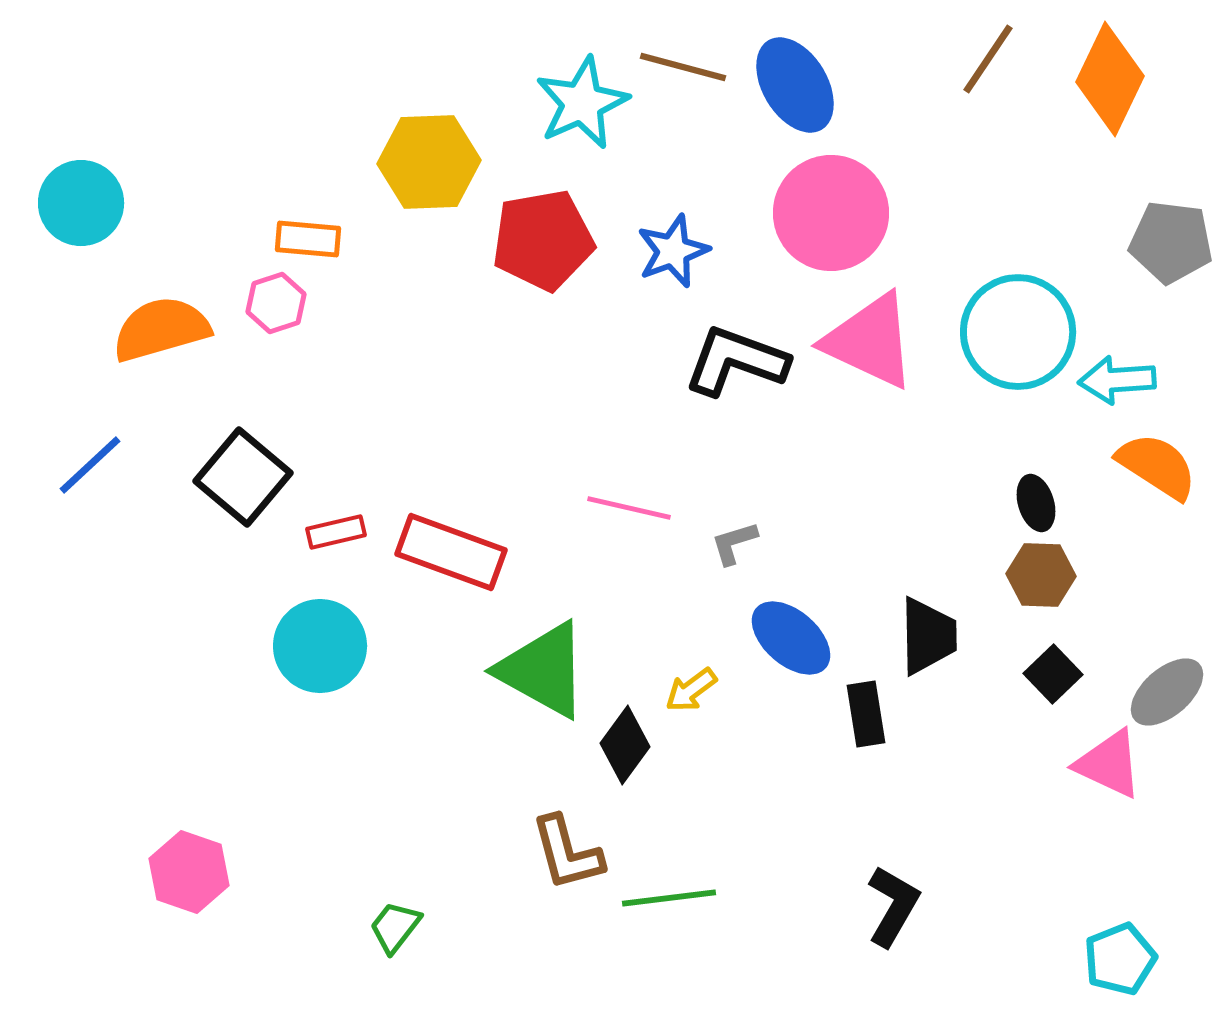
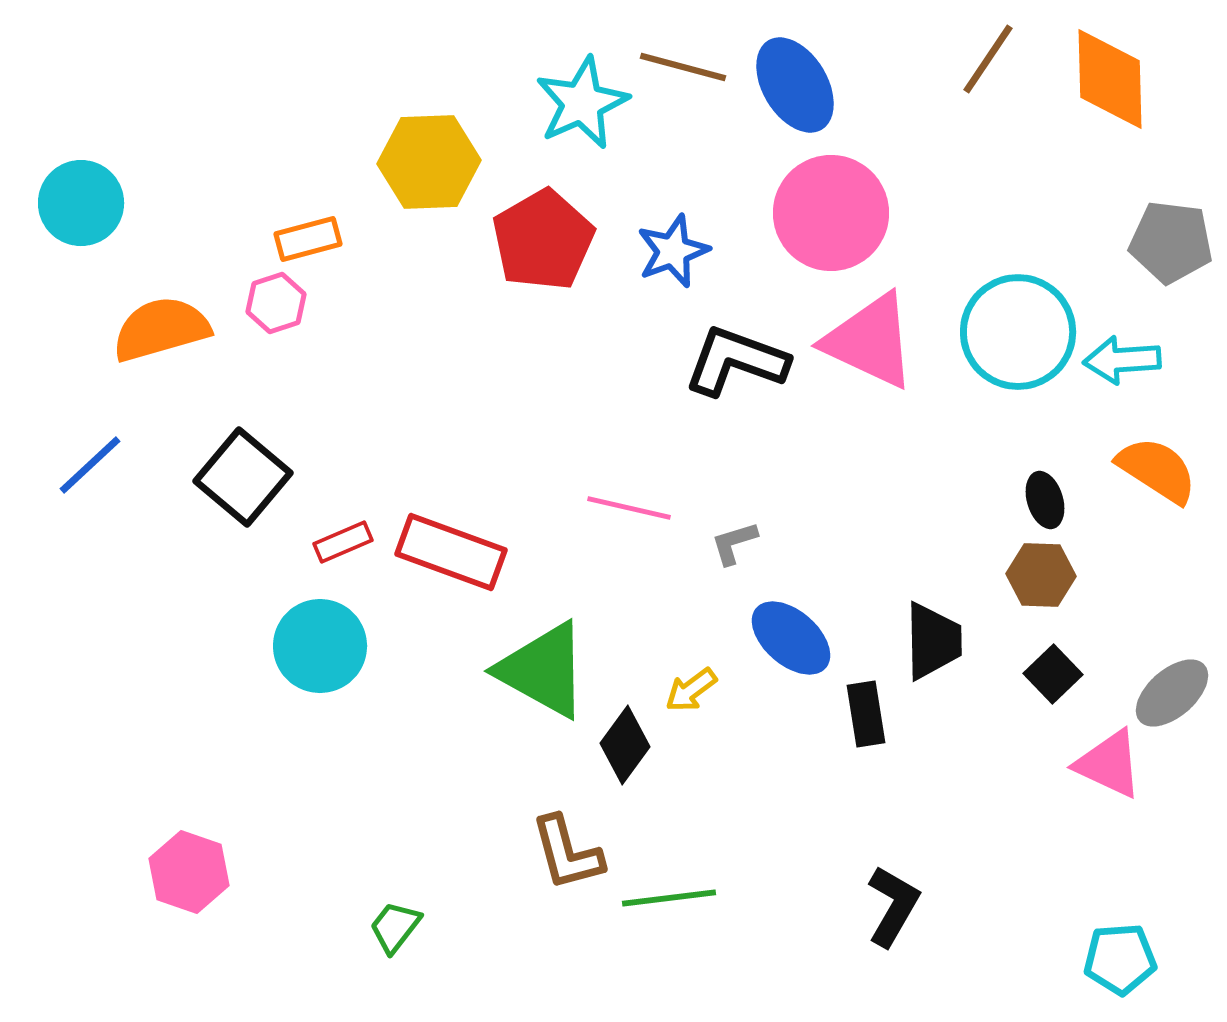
orange diamond at (1110, 79): rotated 27 degrees counterclockwise
orange rectangle at (308, 239): rotated 20 degrees counterclockwise
red pentagon at (543, 240): rotated 20 degrees counterclockwise
cyan arrow at (1117, 380): moved 5 px right, 20 px up
orange semicircle at (1157, 466): moved 4 px down
black ellipse at (1036, 503): moved 9 px right, 3 px up
red rectangle at (336, 532): moved 7 px right, 10 px down; rotated 10 degrees counterclockwise
black trapezoid at (928, 636): moved 5 px right, 5 px down
gray ellipse at (1167, 692): moved 5 px right, 1 px down
cyan pentagon at (1120, 959): rotated 18 degrees clockwise
